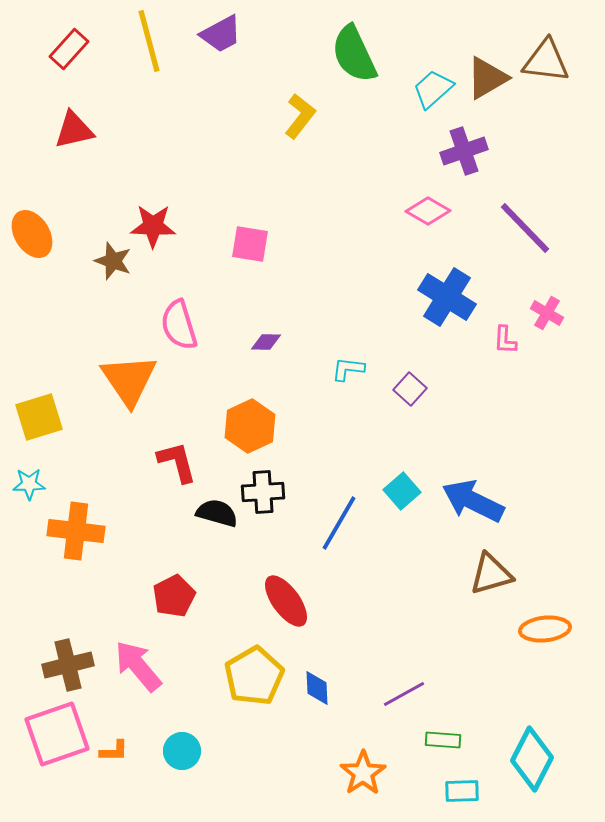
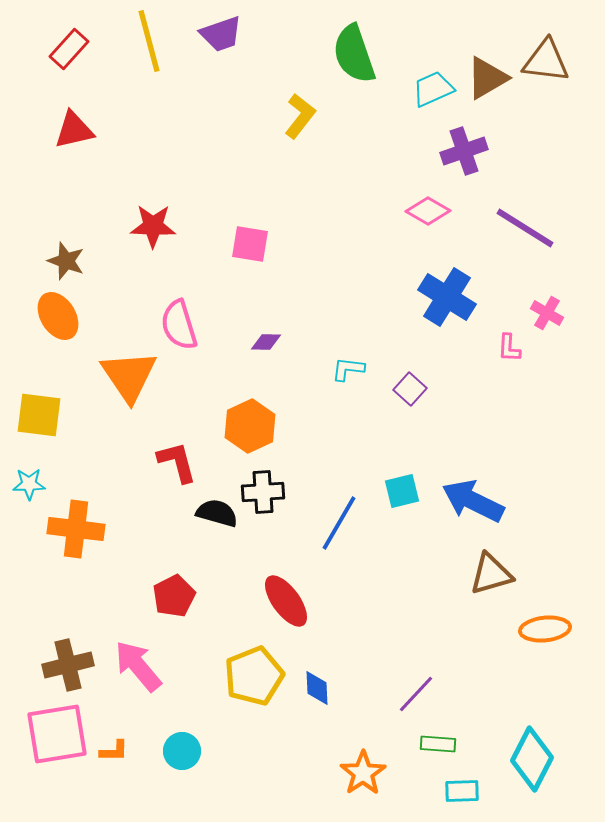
purple trapezoid at (221, 34): rotated 9 degrees clockwise
green semicircle at (354, 54): rotated 6 degrees clockwise
cyan trapezoid at (433, 89): rotated 18 degrees clockwise
purple line at (525, 228): rotated 14 degrees counterclockwise
orange ellipse at (32, 234): moved 26 px right, 82 px down
brown star at (113, 261): moved 47 px left
pink L-shape at (505, 340): moved 4 px right, 8 px down
orange triangle at (129, 380): moved 4 px up
yellow square at (39, 417): moved 2 px up; rotated 24 degrees clockwise
cyan square at (402, 491): rotated 27 degrees clockwise
orange cross at (76, 531): moved 2 px up
yellow pentagon at (254, 676): rotated 8 degrees clockwise
purple line at (404, 694): moved 12 px right; rotated 18 degrees counterclockwise
pink square at (57, 734): rotated 10 degrees clockwise
green rectangle at (443, 740): moved 5 px left, 4 px down
